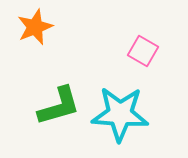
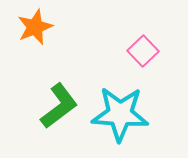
pink square: rotated 16 degrees clockwise
green L-shape: rotated 21 degrees counterclockwise
